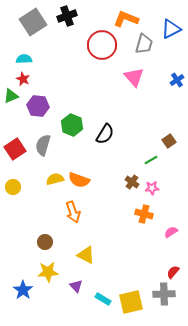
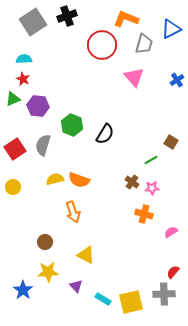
green triangle: moved 2 px right, 3 px down
brown square: moved 2 px right, 1 px down; rotated 24 degrees counterclockwise
